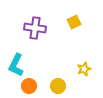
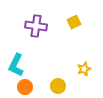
purple cross: moved 1 px right, 2 px up
orange circle: moved 4 px left, 1 px down
